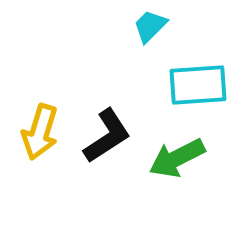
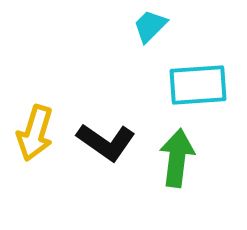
yellow arrow: moved 5 px left, 1 px down
black L-shape: moved 1 px left, 6 px down; rotated 68 degrees clockwise
green arrow: rotated 124 degrees clockwise
